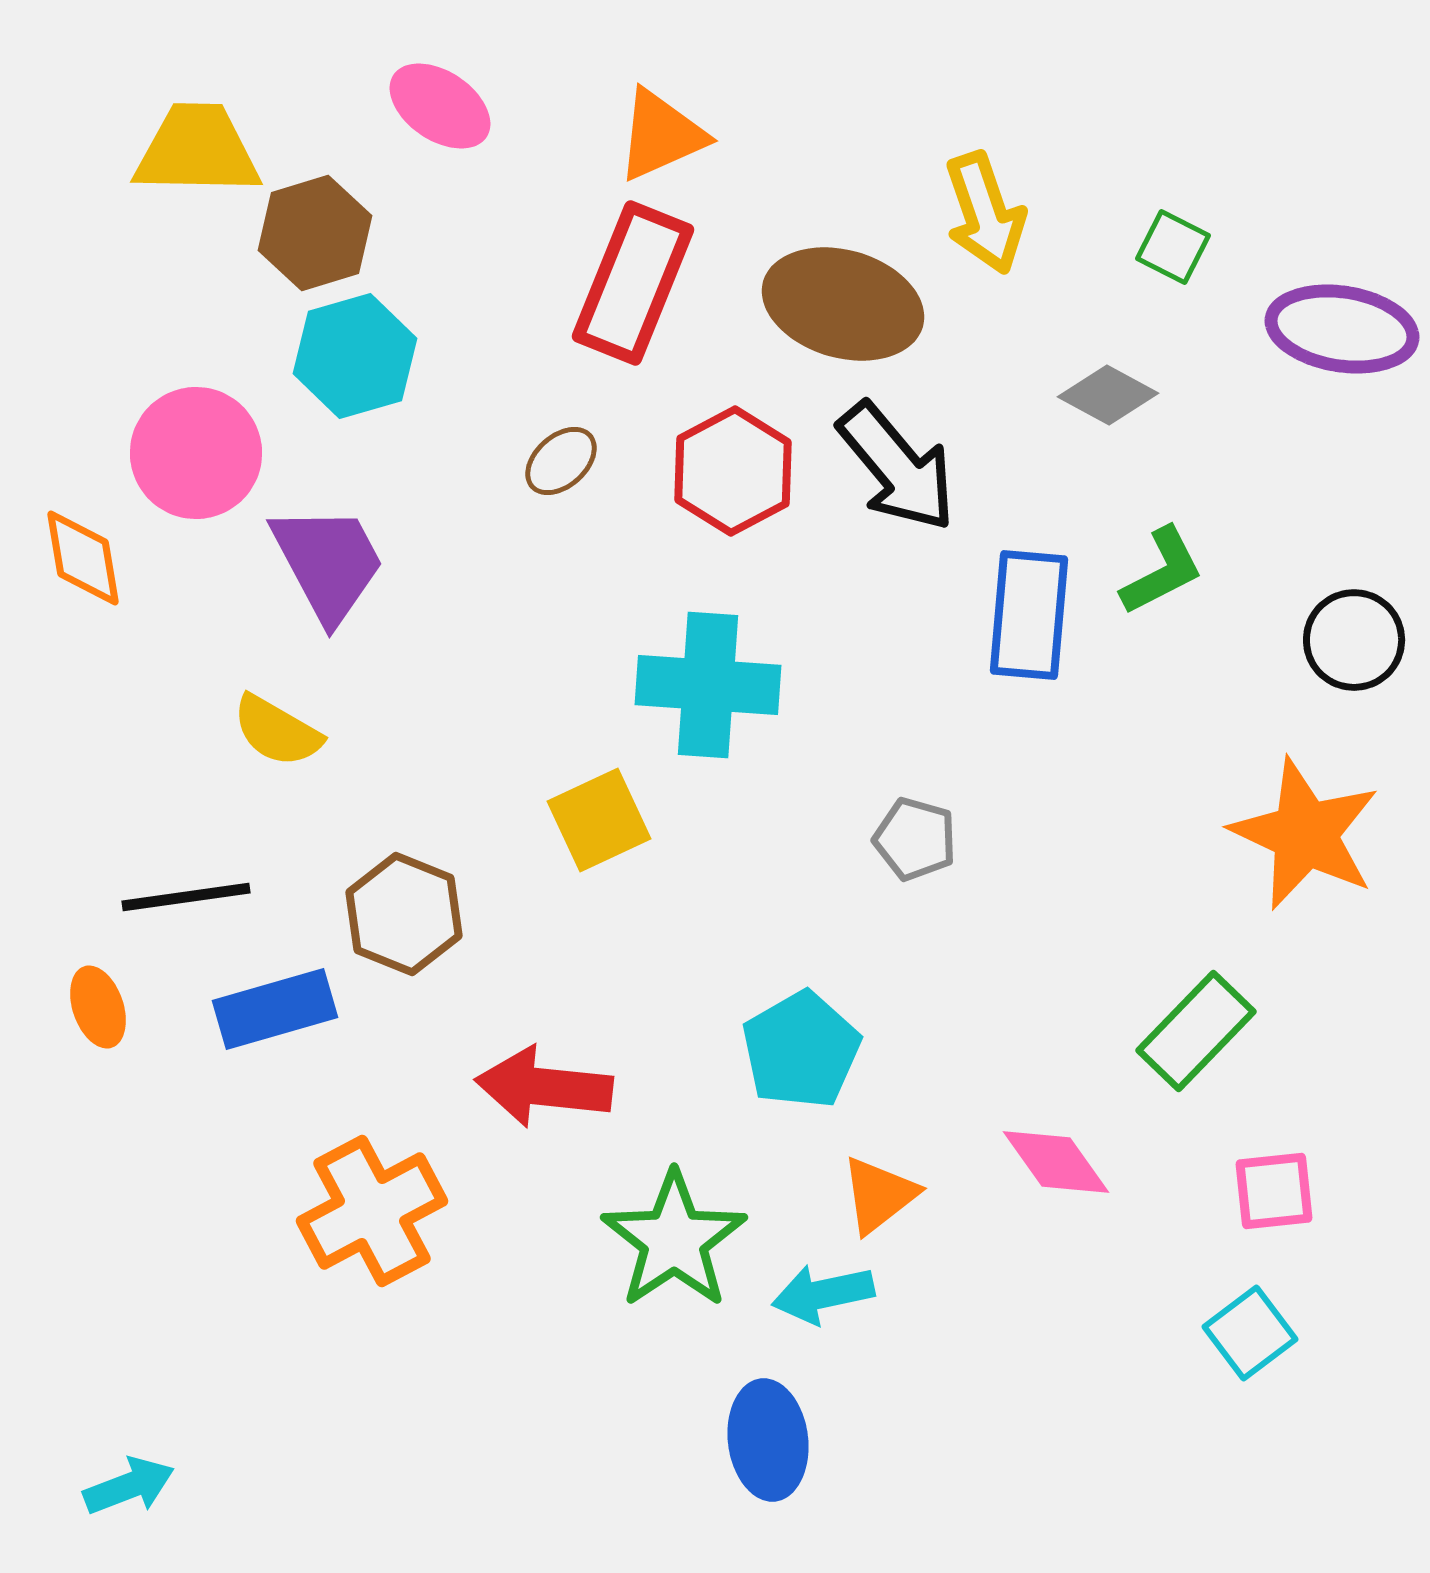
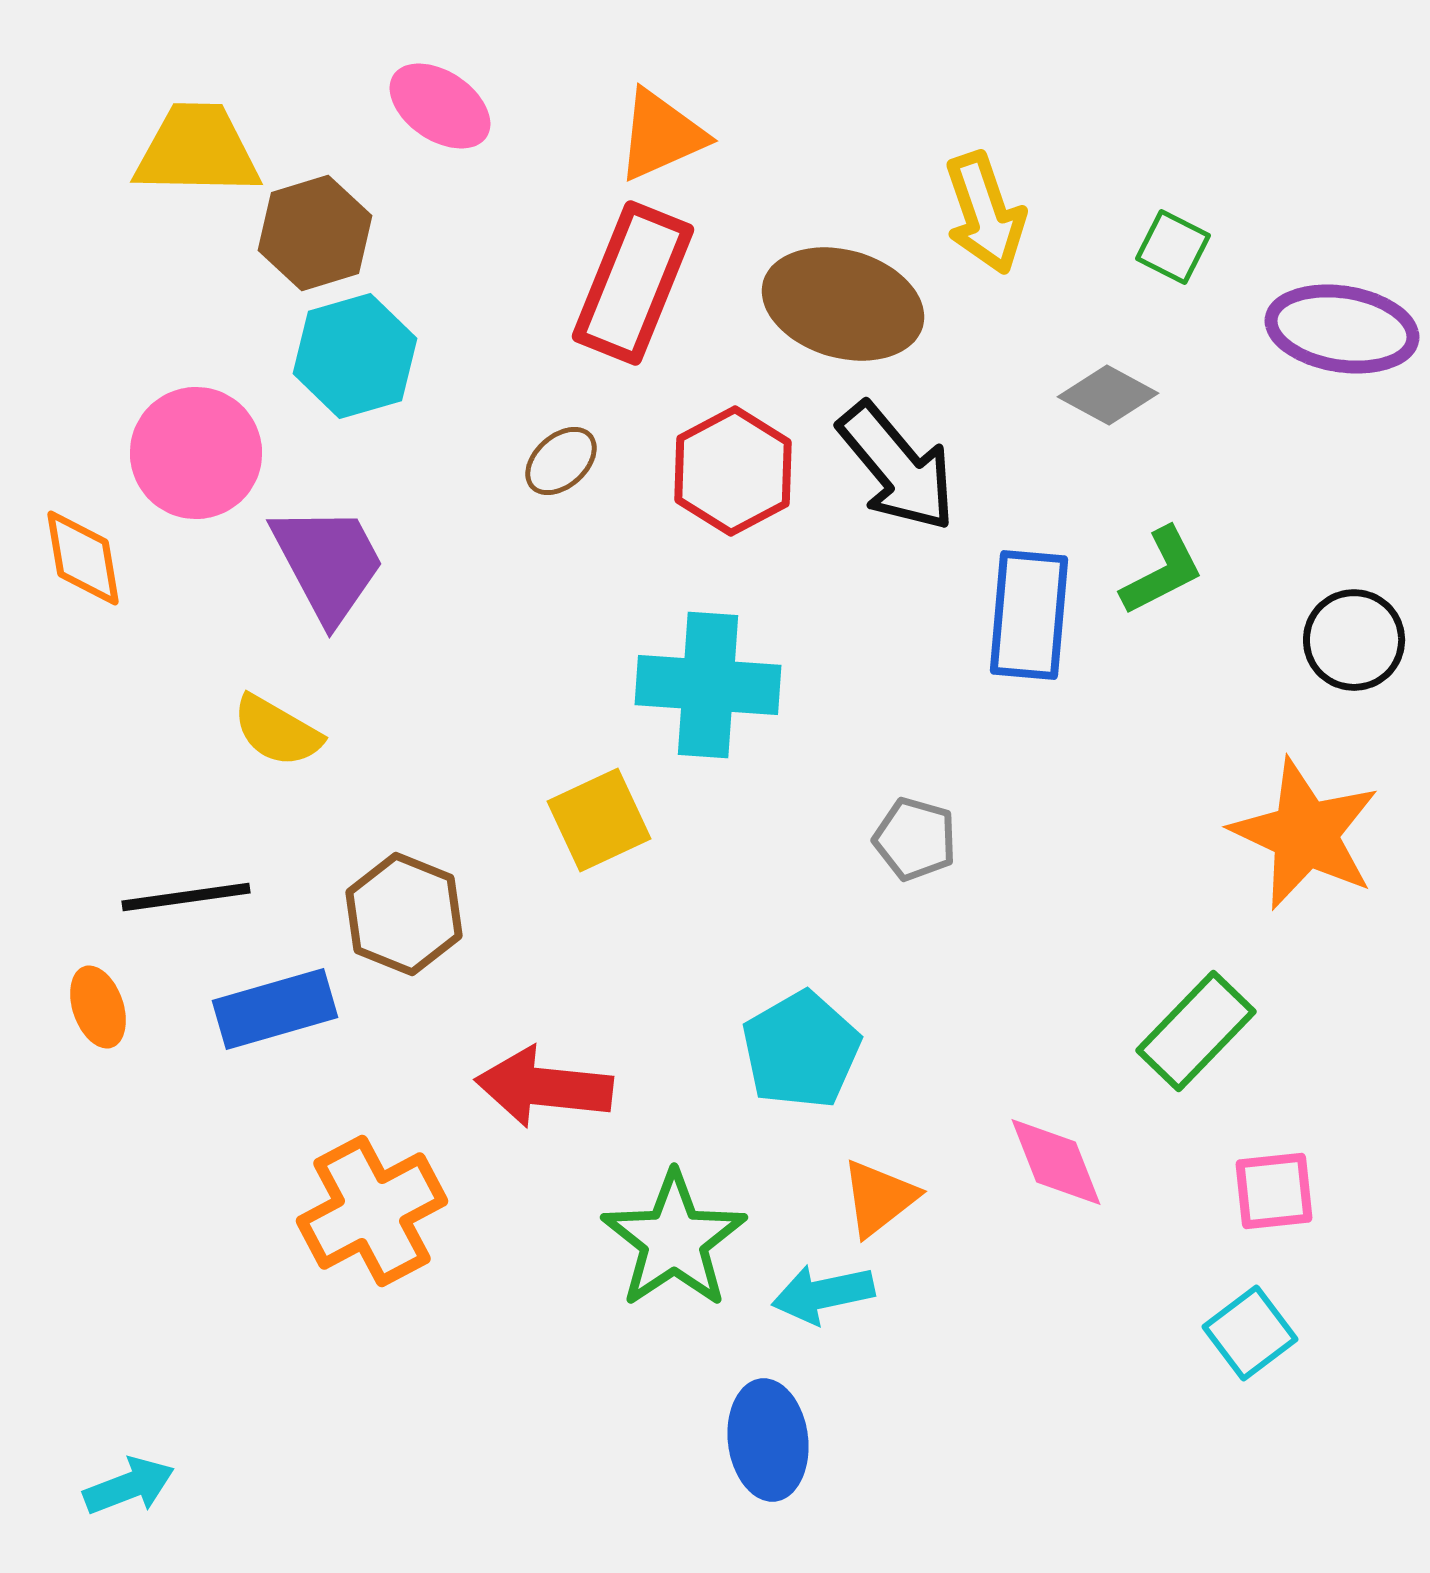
pink diamond at (1056, 1162): rotated 14 degrees clockwise
orange triangle at (879, 1195): moved 3 px down
